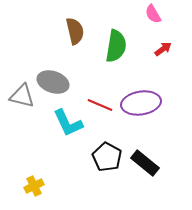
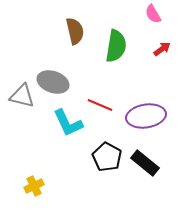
red arrow: moved 1 px left
purple ellipse: moved 5 px right, 13 px down
